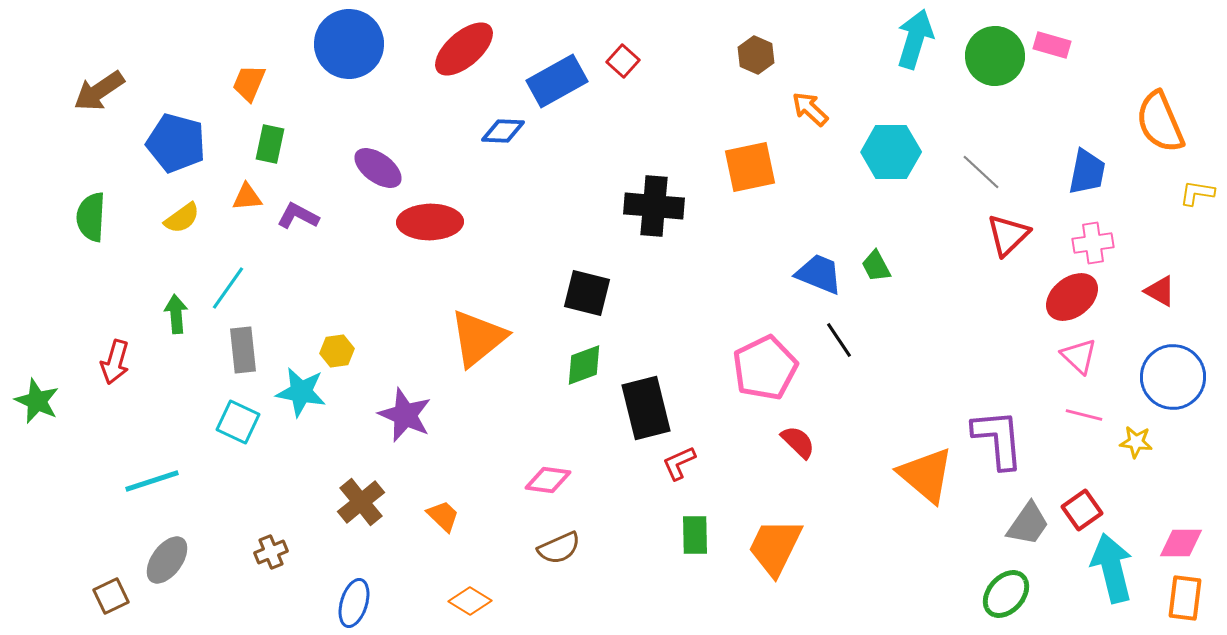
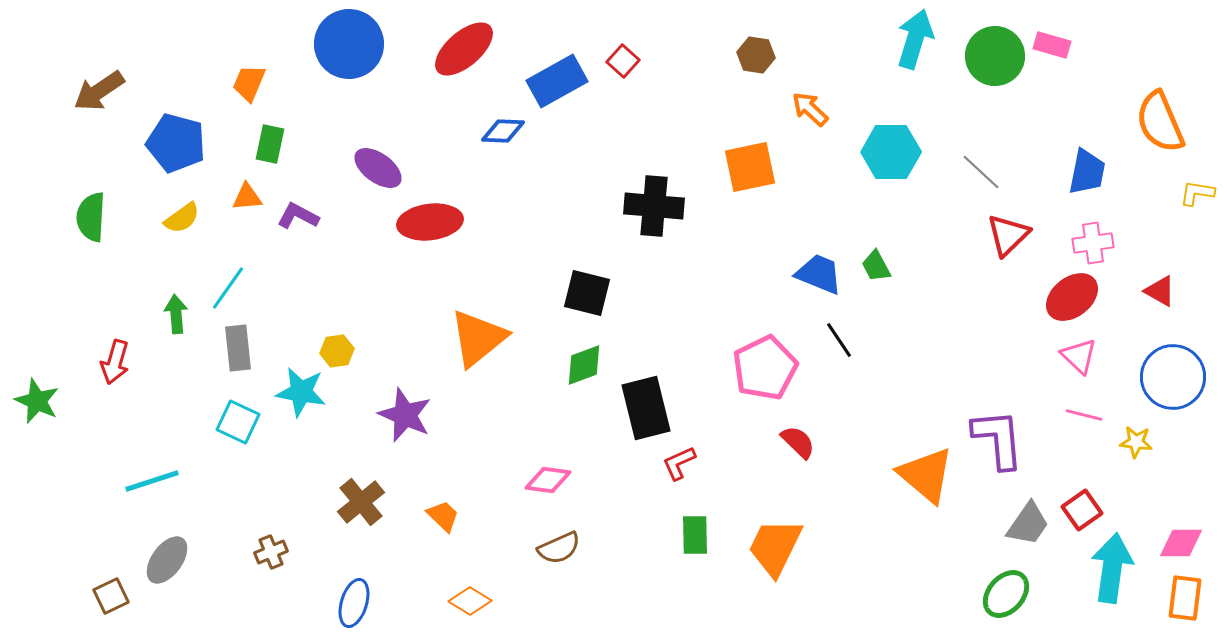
brown hexagon at (756, 55): rotated 15 degrees counterclockwise
red ellipse at (430, 222): rotated 6 degrees counterclockwise
gray rectangle at (243, 350): moved 5 px left, 2 px up
cyan arrow at (1112, 568): rotated 22 degrees clockwise
